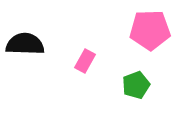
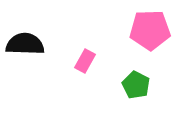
green pentagon: rotated 24 degrees counterclockwise
